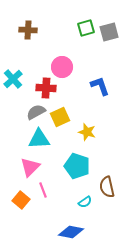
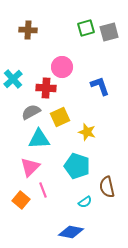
gray semicircle: moved 5 px left
